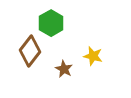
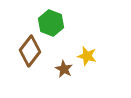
green hexagon: rotated 10 degrees counterclockwise
yellow star: moved 6 px left
